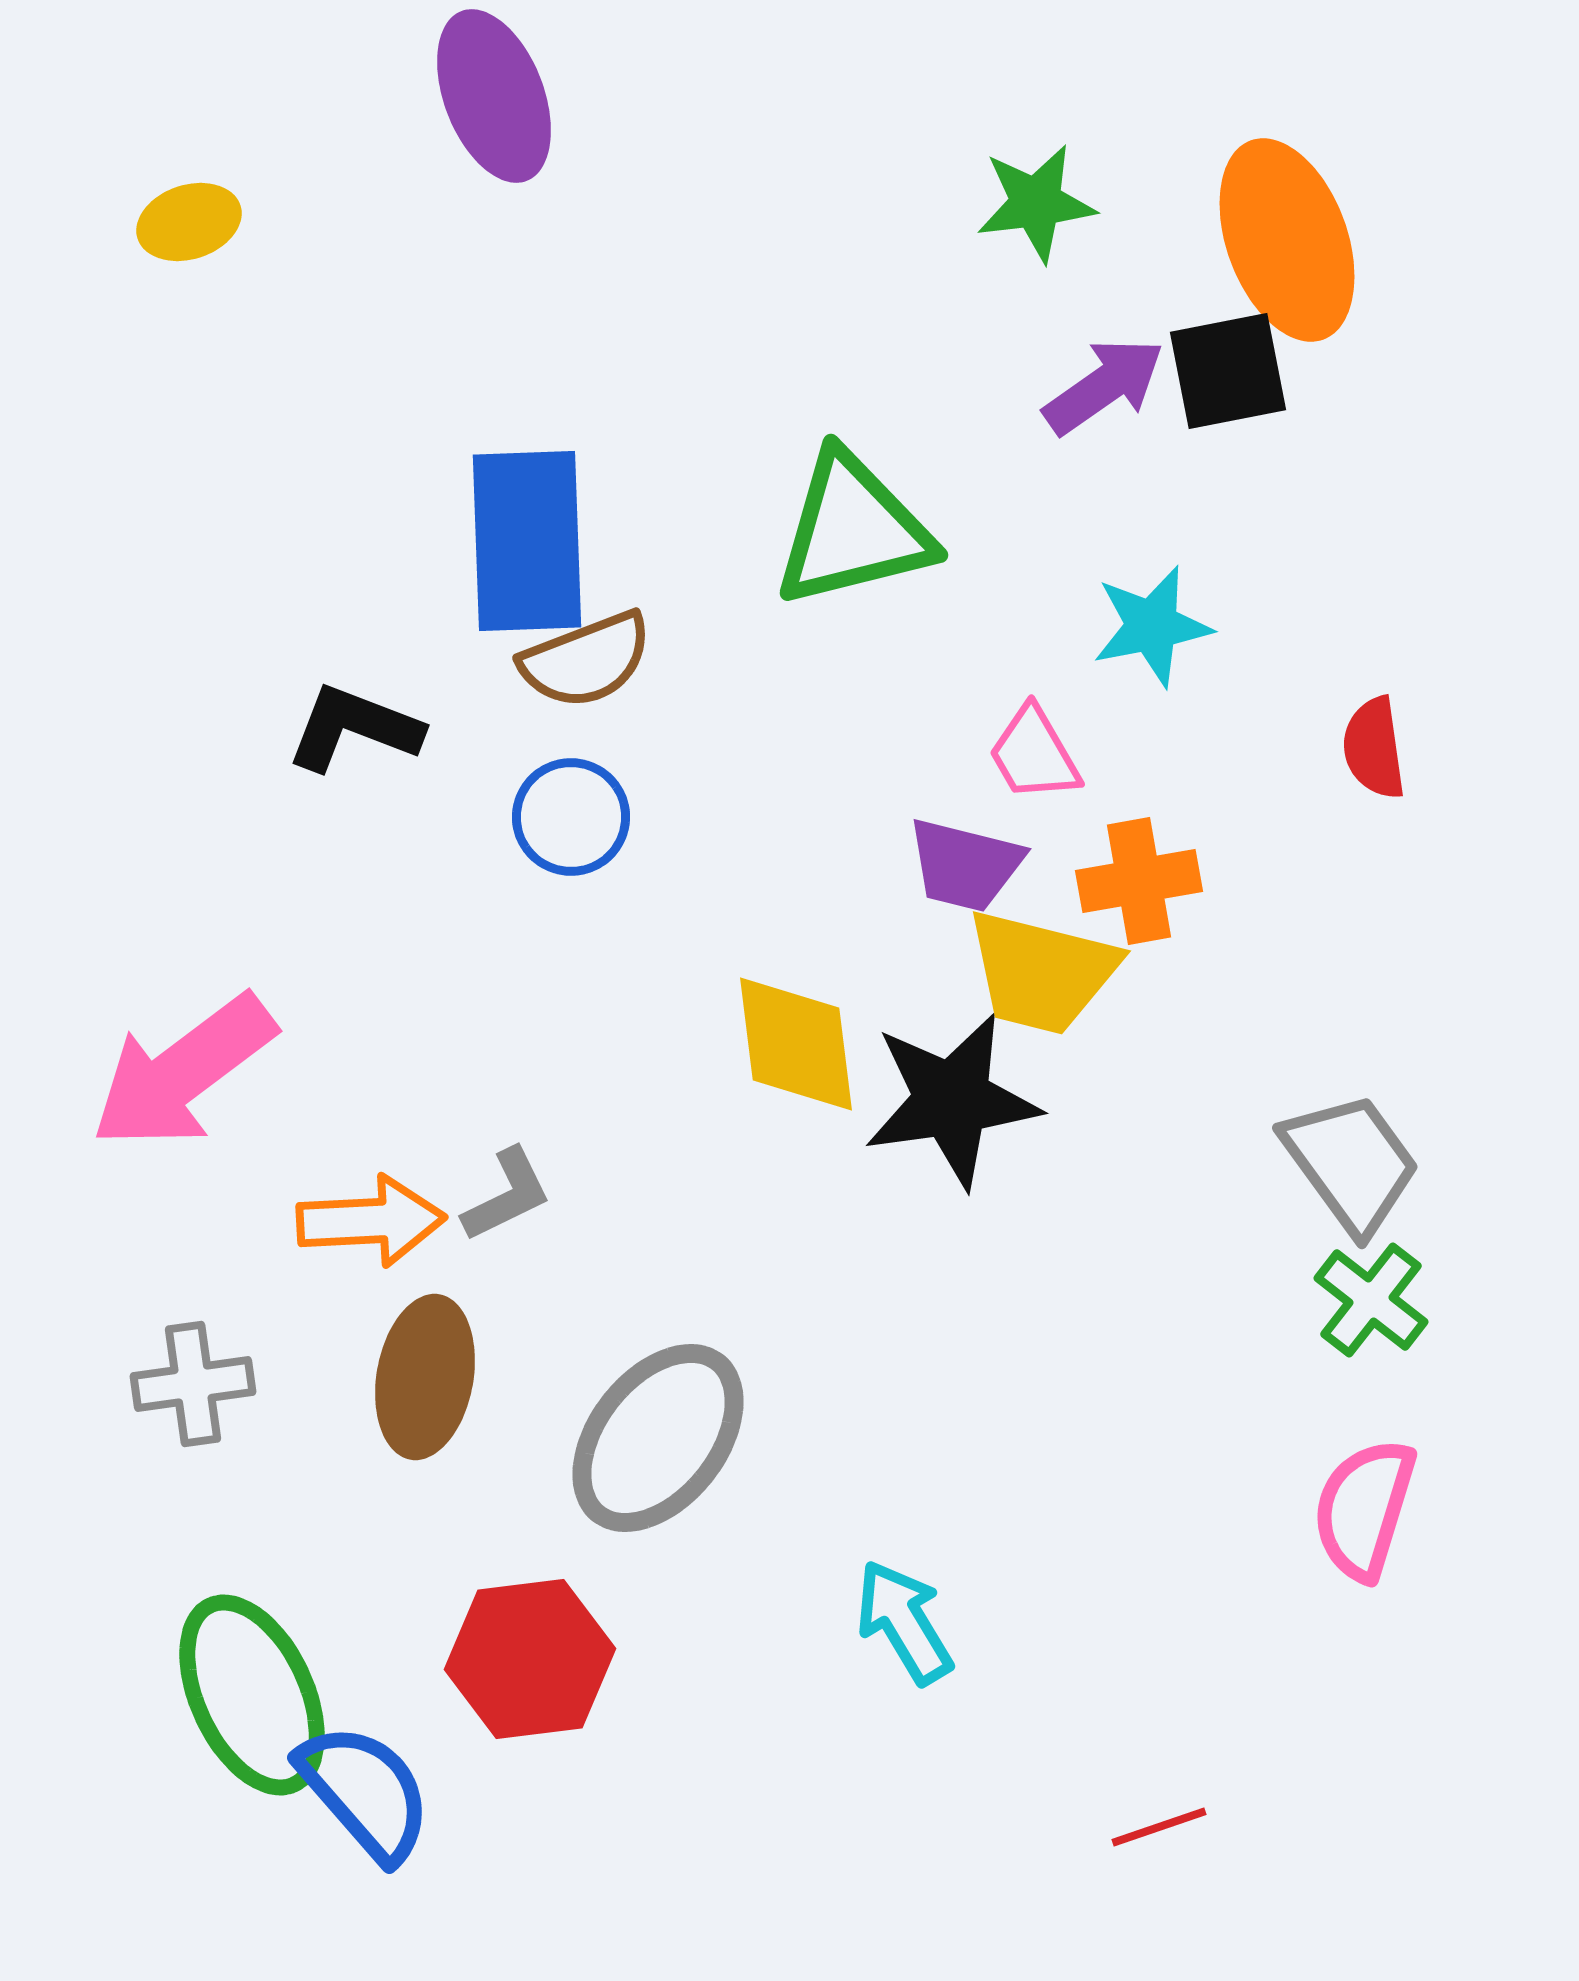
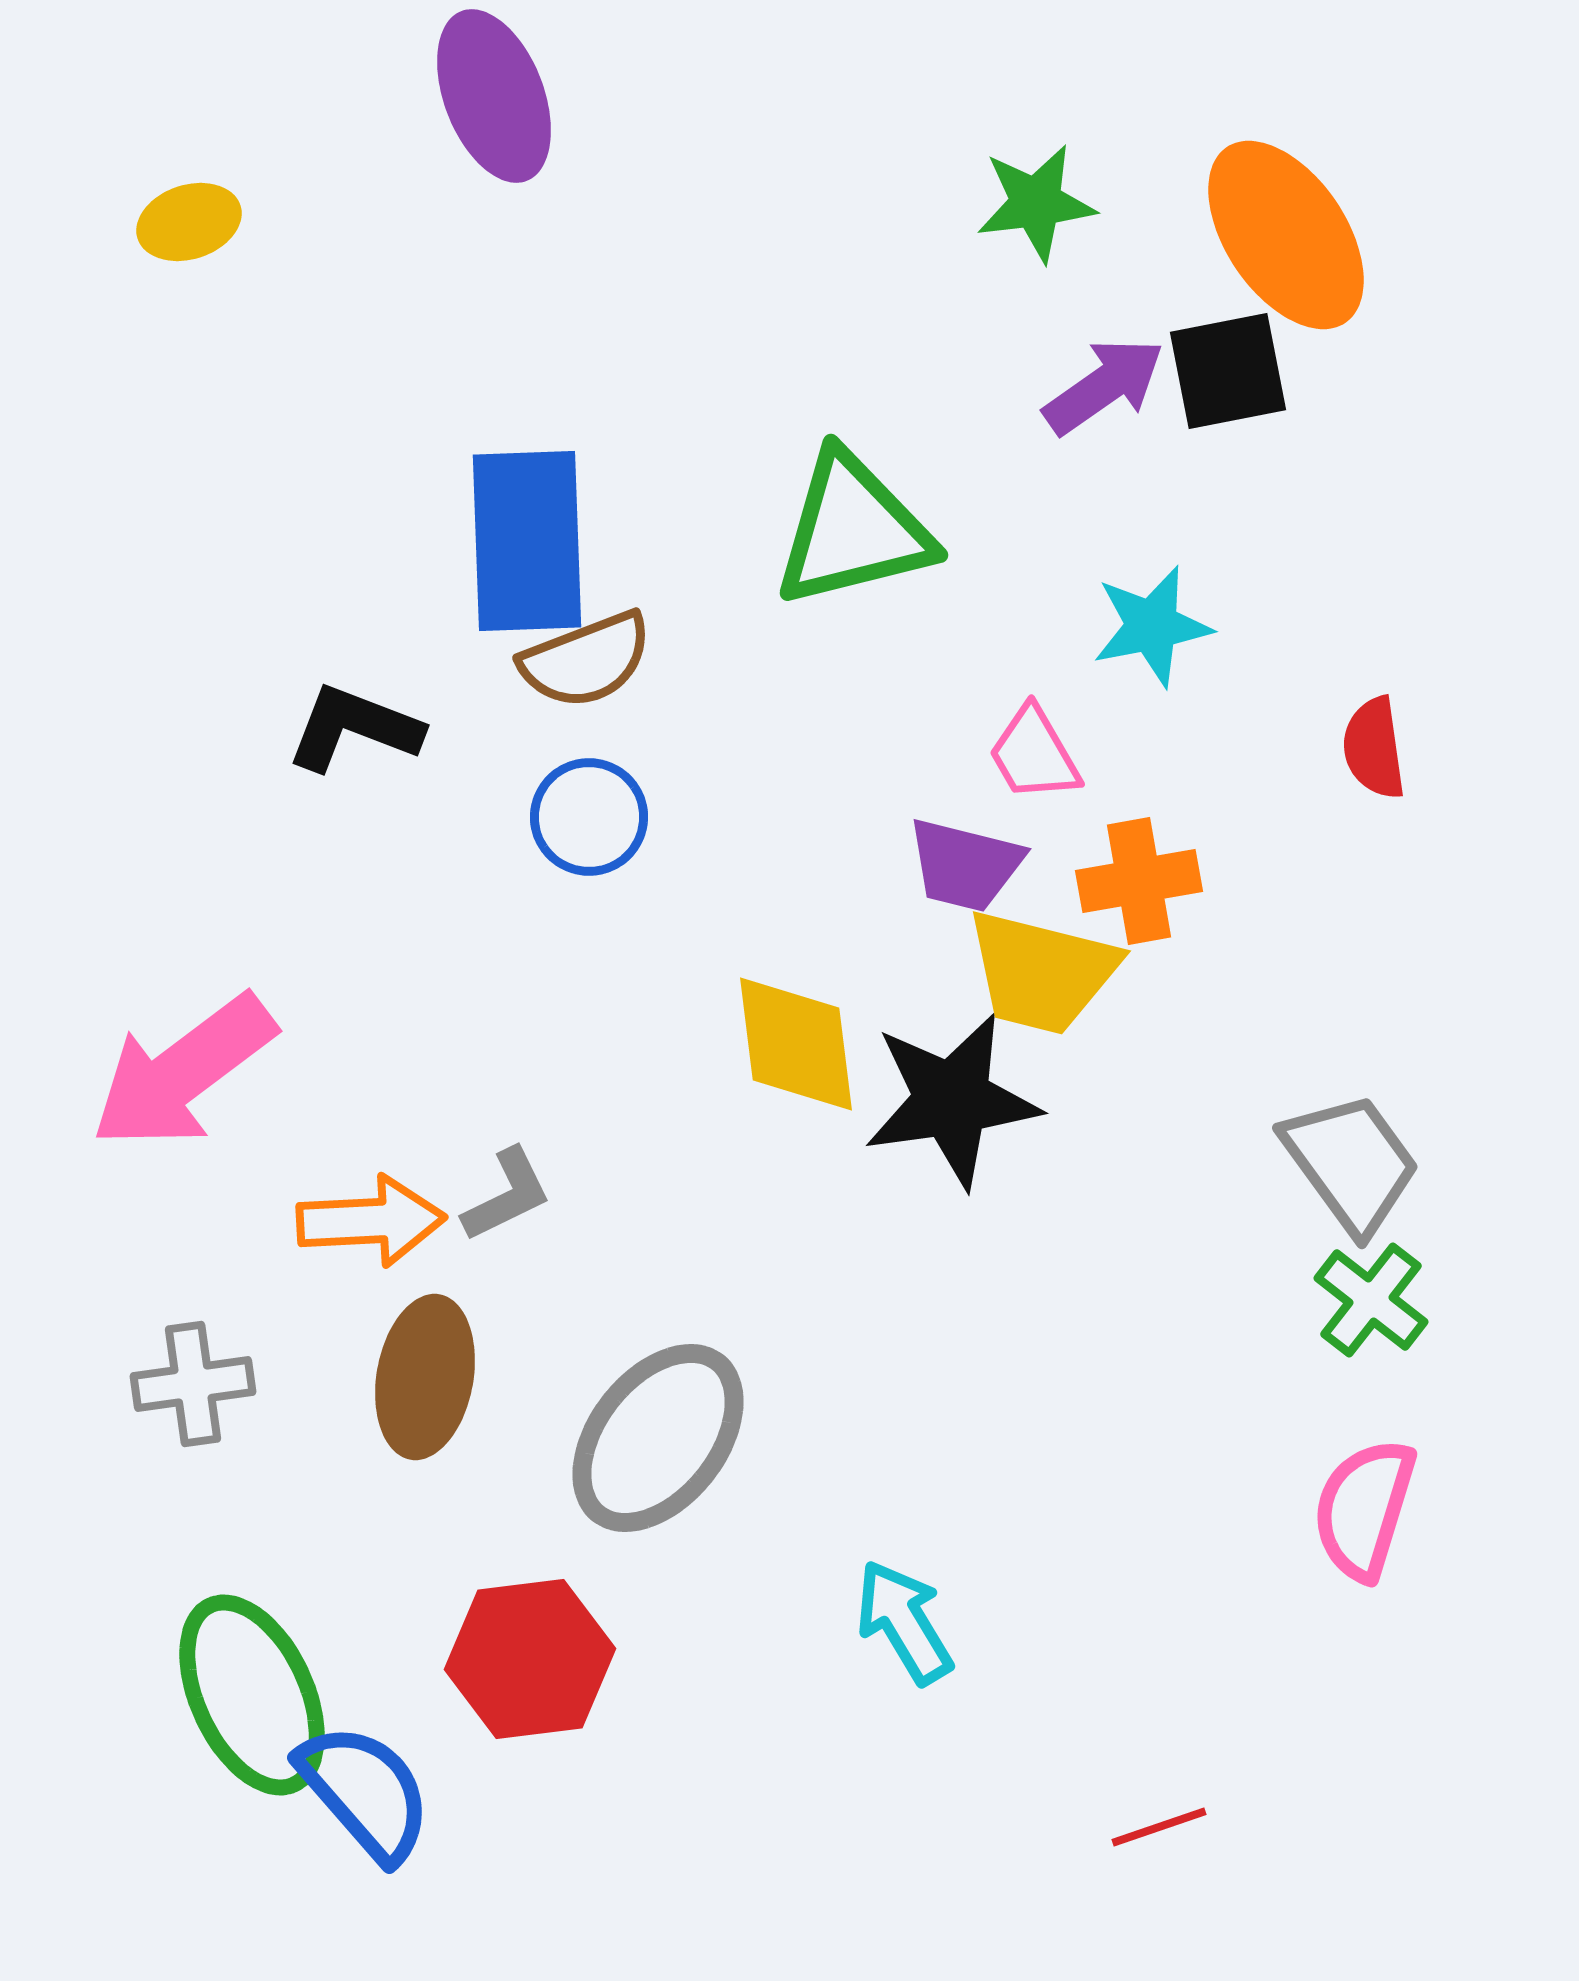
orange ellipse: moved 1 px left, 5 px up; rotated 14 degrees counterclockwise
blue circle: moved 18 px right
